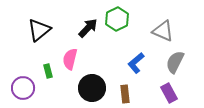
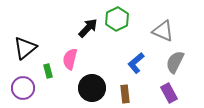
black triangle: moved 14 px left, 18 px down
